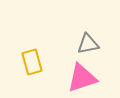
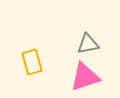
pink triangle: moved 3 px right, 1 px up
